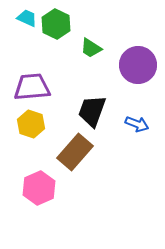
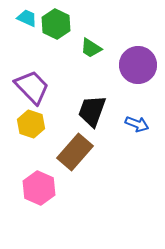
purple trapezoid: rotated 51 degrees clockwise
pink hexagon: rotated 12 degrees counterclockwise
